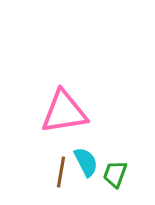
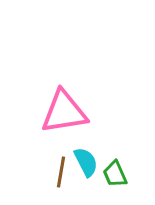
green trapezoid: rotated 44 degrees counterclockwise
